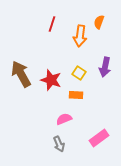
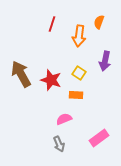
orange arrow: moved 1 px left
purple arrow: moved 6 px up
